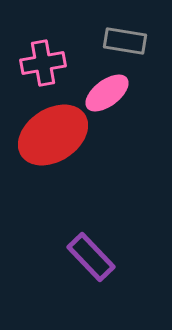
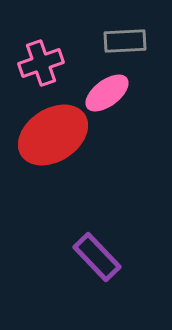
gray rectangle: rotated 12 degrees counterclockwise
pink cross: moved 2 px left; rotated 9 degrees counterclockwise
purple rectangle: moved 6 px right
